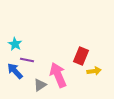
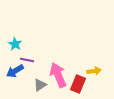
red rectangle: moved 3 px left, 28 px down
blue arrow: rotated 78 degrees counterclockwise
